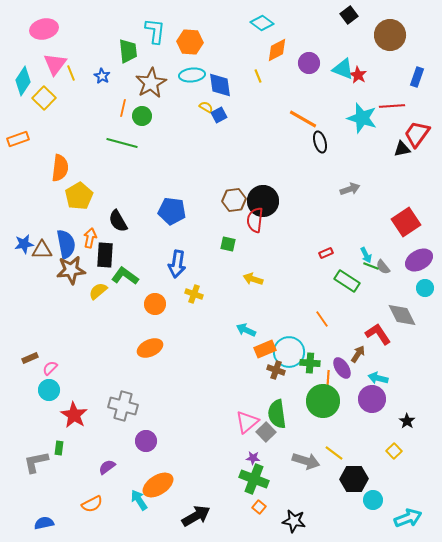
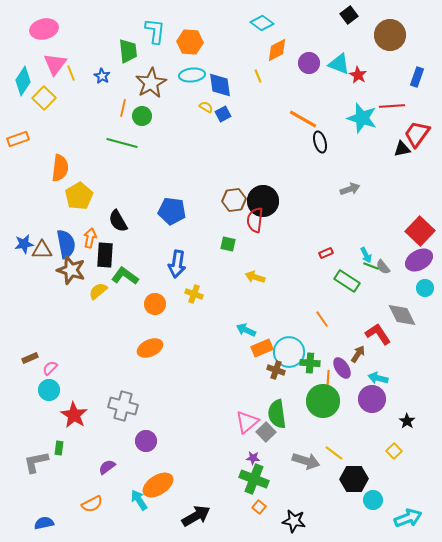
cyan triangle at (343, 69): moved 4 px left, 5 px up
blue square at (219, 115): moved 4 px right, 1 px up
red square at (406, 222): moved 14 px right, 9 px down; rotated 12 degrees counterclockwise
brown star at (71, 270): rotated 24 degrees clockwise
yellow arrow at (253, 279): moved 2 px right, 2 px up
orange rectangle at (265, 349): moved 3 px left, 1 px up
